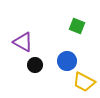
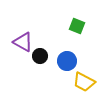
black circle: moved 5 px right, 9 px up
